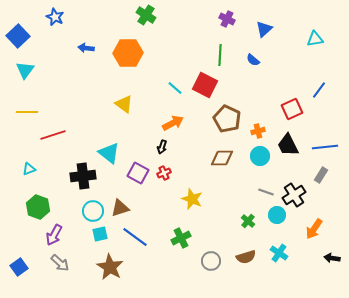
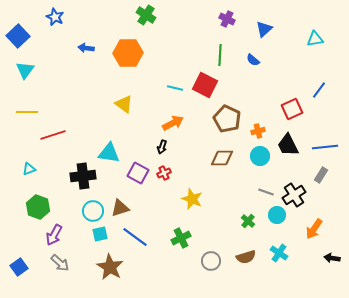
cyan line at (175, 88): rotated 28 degrees counterclockwise
cyan triangle at (109, 153): rotated 30 degrees counterclockwise
